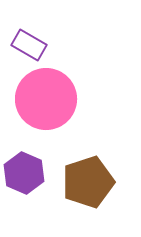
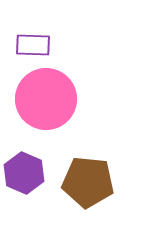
purple rectangle: moved 4 px right; rotated 28 degrees counterclockwise
brown pentagon: rotated 24 degrees clockwise
